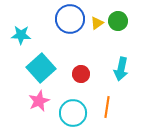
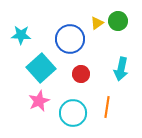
blue circle: moved 20 px down
